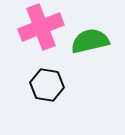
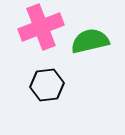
black hexagon: rotated 16 degrees counterclockwise
